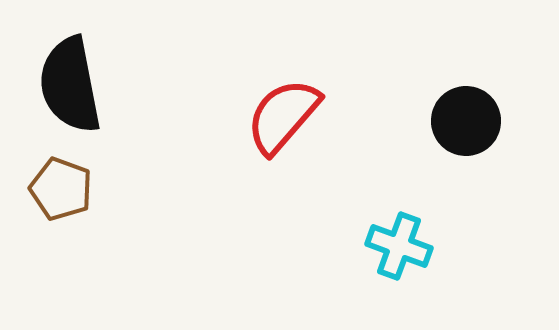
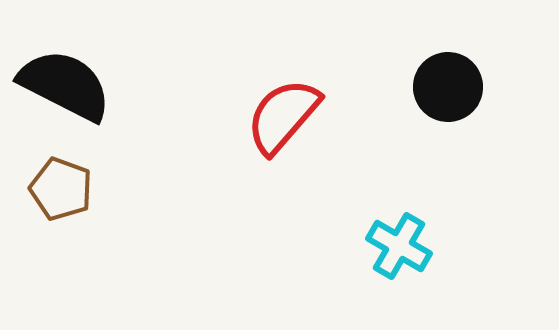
black semicircle: moved 5 px left; rotated 128 degrees clockwise
black circle: moved 18 px left, 34 px up
cyan cross: rotated 10 degrees clockwise
